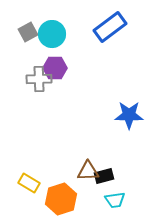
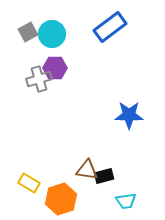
gray cross: rotated 15 degrees counterclockwise
brown triangle: moved 1 px left, 1 px up; rotated 10 degrees clockwise
cyan trapezoid: moved 11 px right, 1 px down
